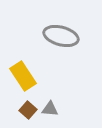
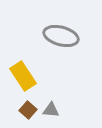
gray triangle: moved 1 px right, 1 px down
